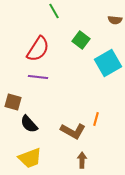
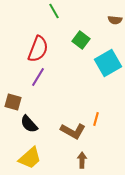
red semicircle: rotated 12 degrees counterclockwise
purple line: rotated 66 degrees counterclockwise
yellow trapezoid: rotated 20 degrees counterclockwise
